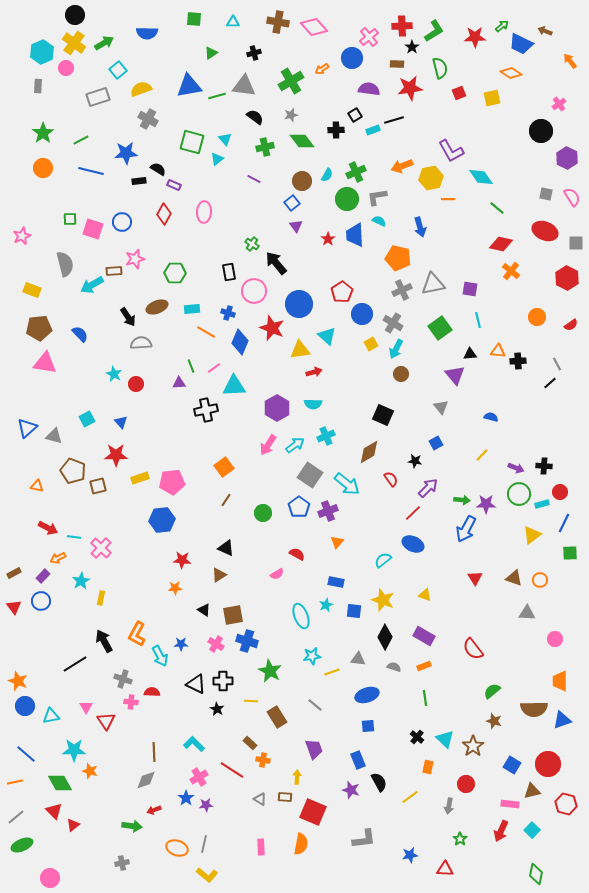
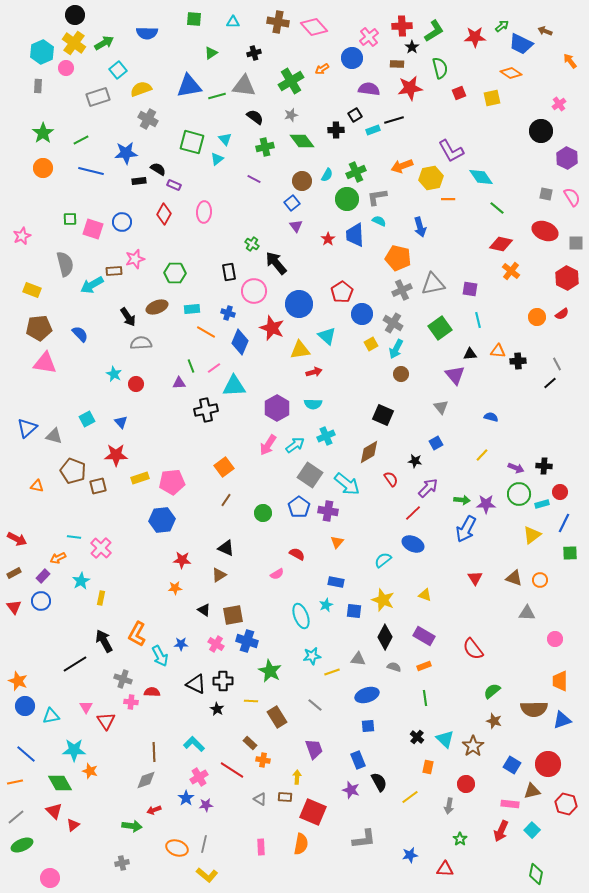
red semicircle at (571, 325): moved 9 px left, 11 px up
purple cross at (328, 511): rotated 30 degrees clockwise
red arrow at (48, 528): moved 31 px left, 11 px down
